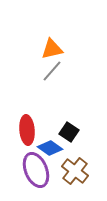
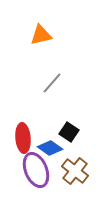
orange triangle: moved 11 px left, 14 px up
gray line: moved 12 px down
red ellipse: moved 4 px left, 8 px down
